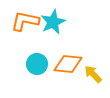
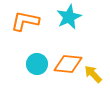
cyan star: moved 16 px right, 5 px up
